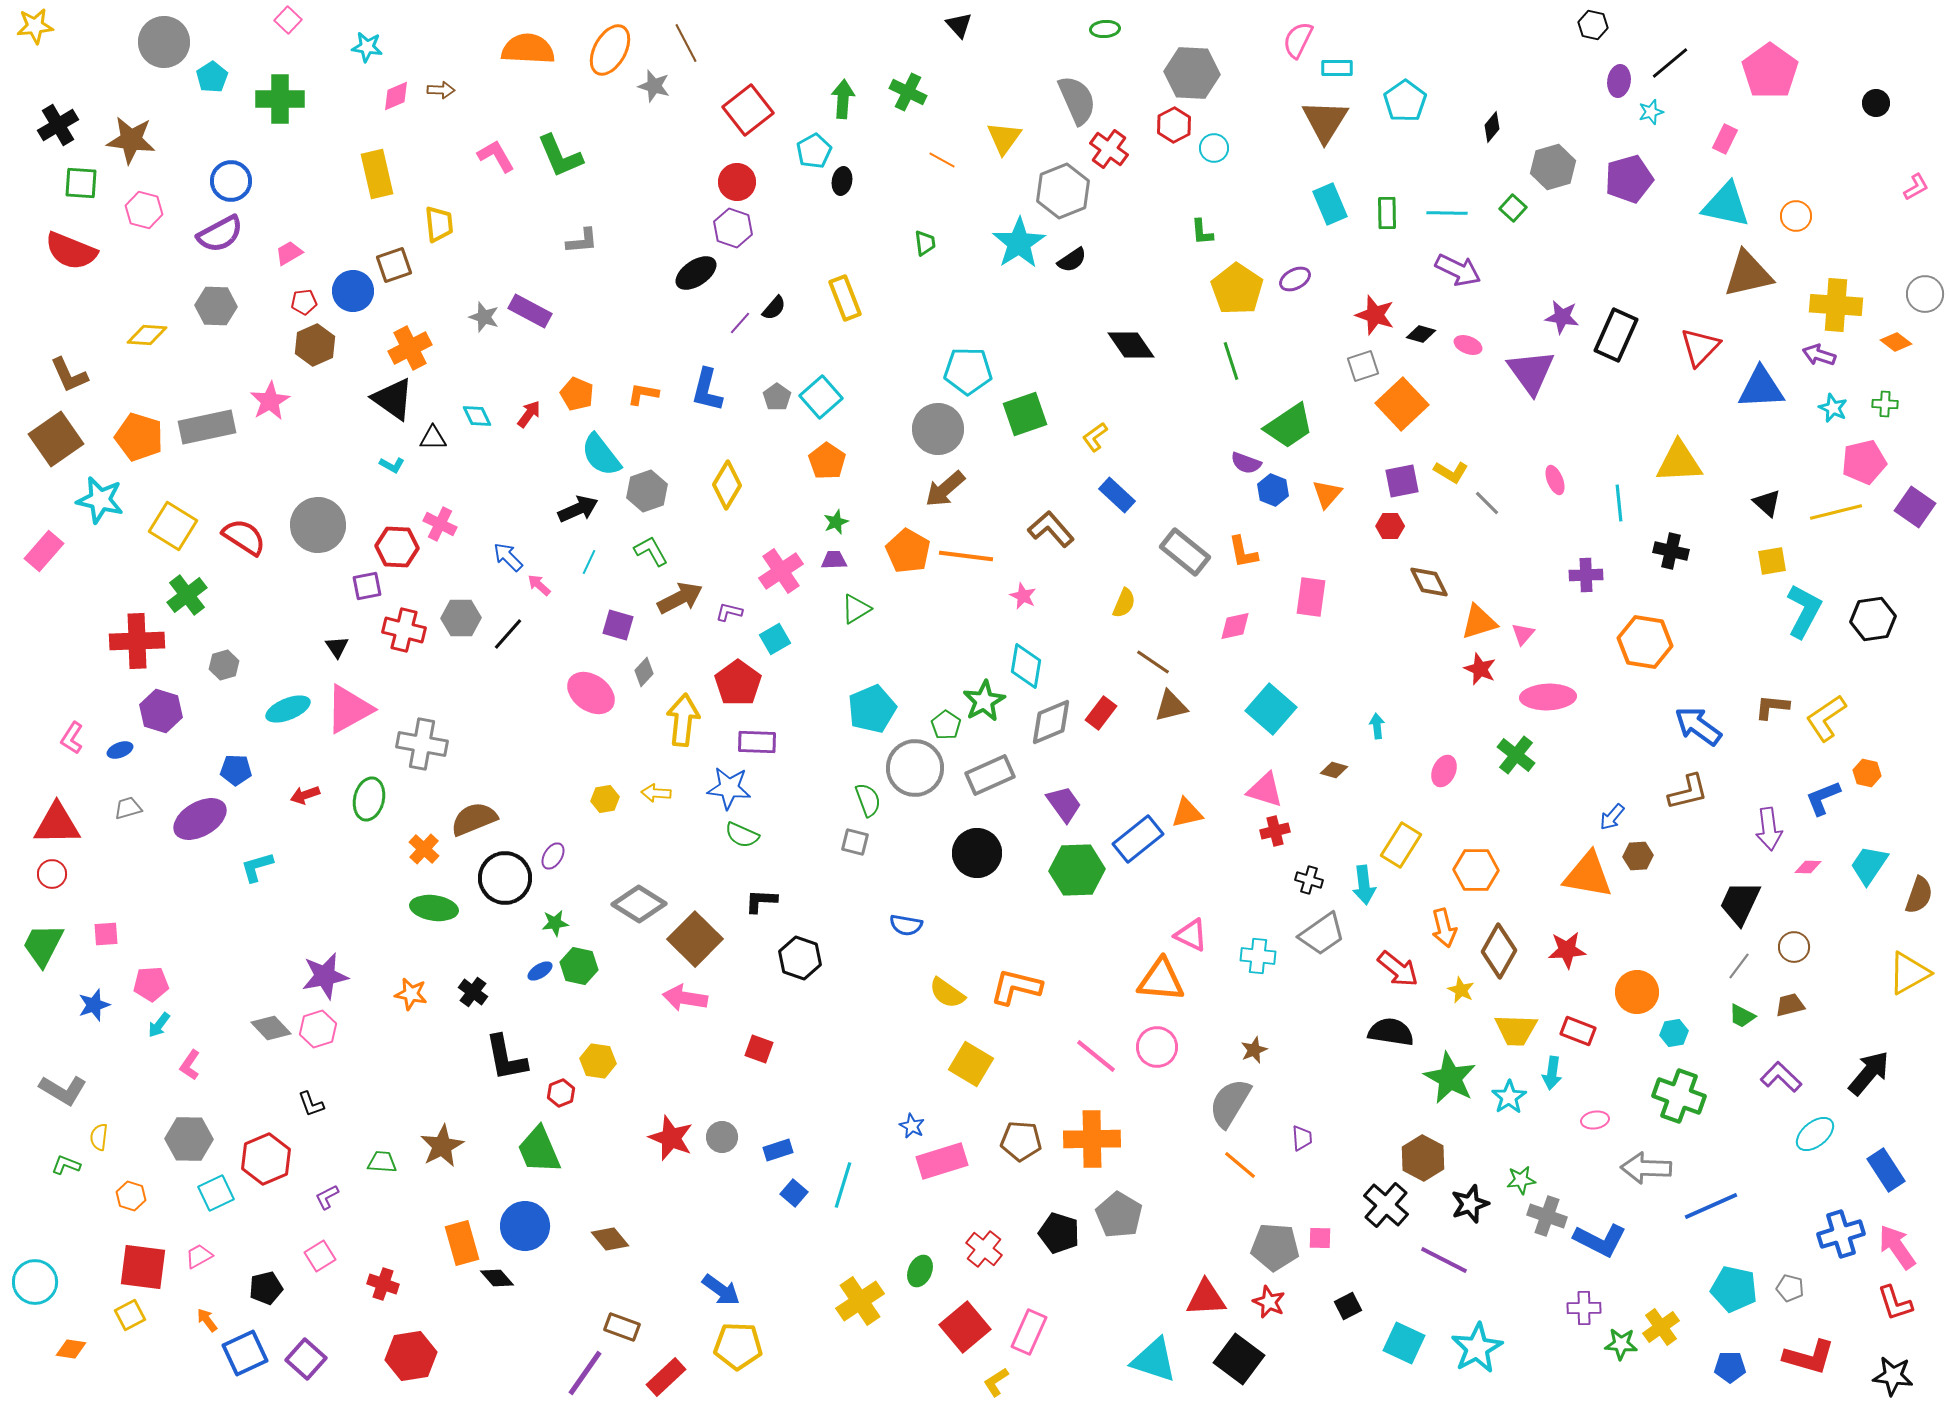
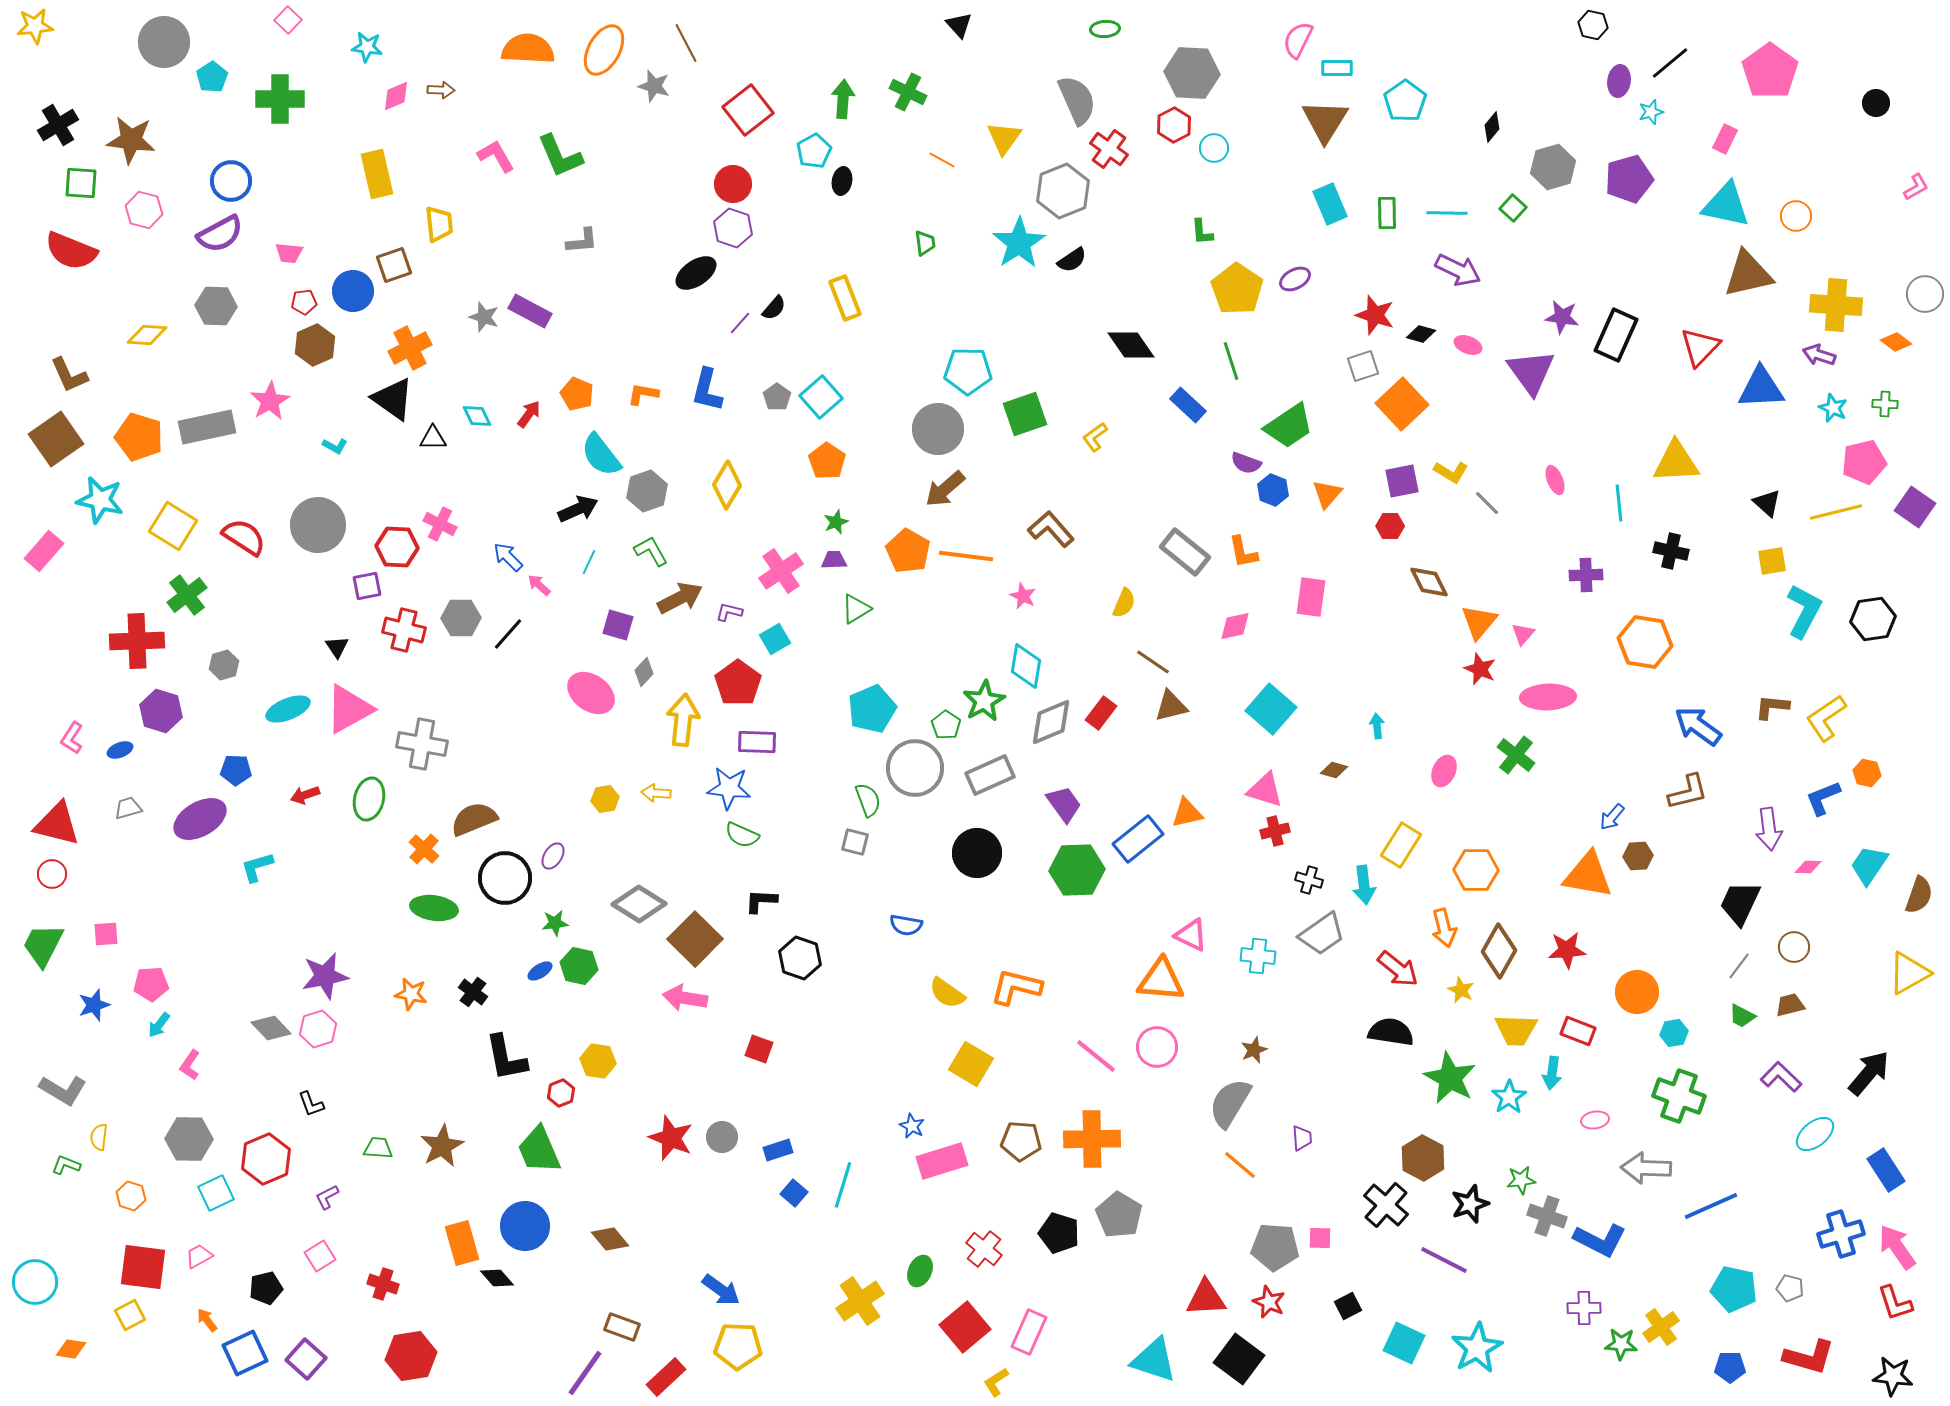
orange ellipse at (610, 50): moved 6 px left
red circle at (737, 182): moved 4 px left, 2 px down
pink trapezoid at (289, 253): rotated 144 degrees counterclockwise
yellow triangle at (1679, 462): moved 3 px left
cyan L-shape at (392, 465): moved 57 px left, 19 px up
blue rectangle at (1117, 495): moved 71 px right, 90 px up
orange triangle at (1479, 622): rotated 33 degrees counterclockwise
red triangle at (57, 824): rotated 15 degrees clockwise
green trapezoid at (382, 1162): moved 4 px left, 14 px up
